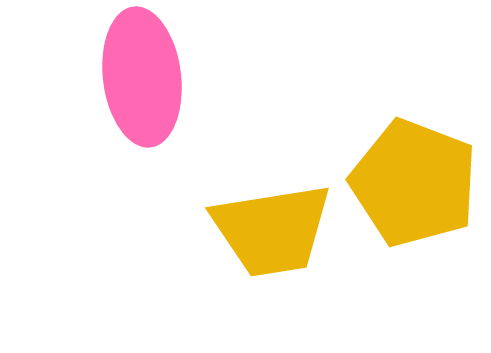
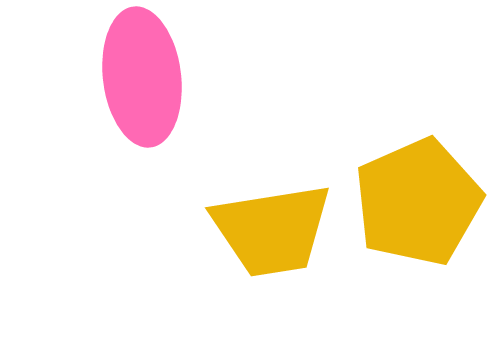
yellow pentagon: moved 4 px right, 19 px down; rotated 27 degrees clockwise
